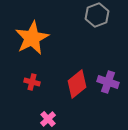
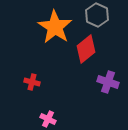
gray hexagon: rotated 15 degrees counterclockwise
orange star: moved 23 px right, 11 px up; rotated 12 degrees counterclockwise
red diamond: moved 9 px right, 35 px up
pink cross: rotated 21 degrees counterclockwise
